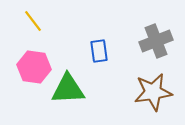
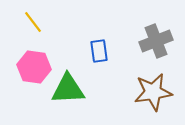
yellow line: moved 1 px down
